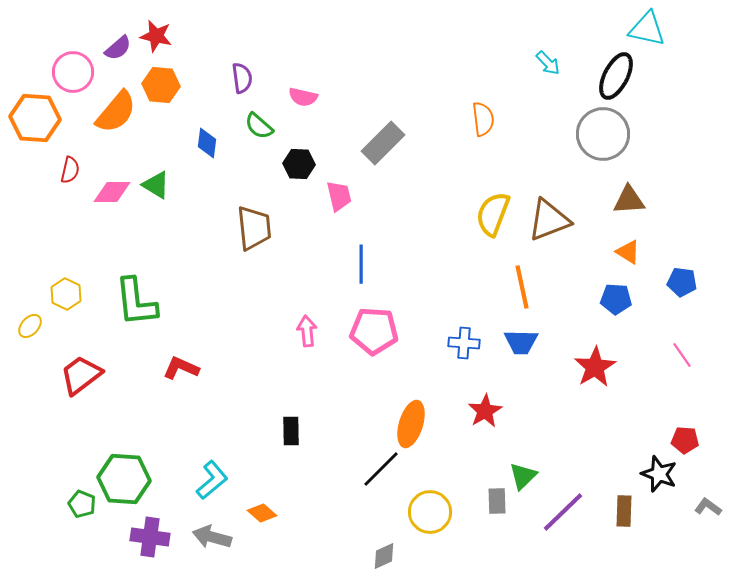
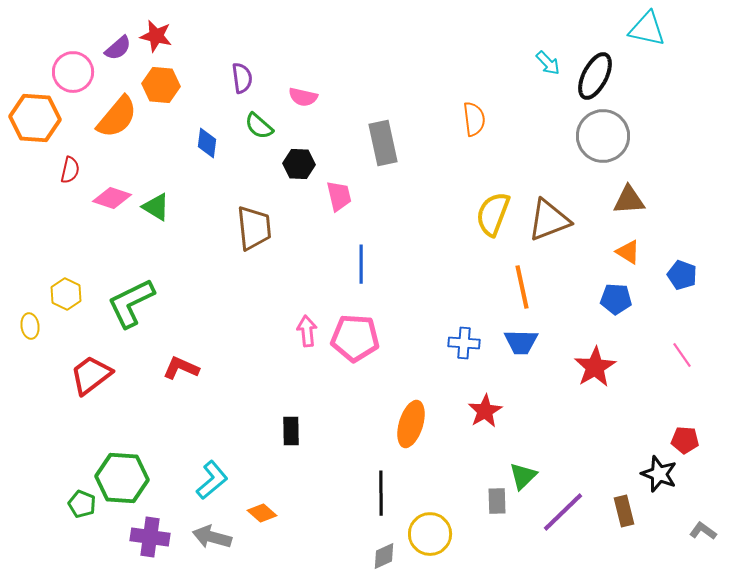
black ellipse at (616, 76): moved 21 px left
orange semicircle at (116, 112): moved 1 px right, 5 px down
orange semicircle at (483, 119): moved 9 px left
gray circle at (603, 134): moved 2 px down
gray rectangle at (383, 143): rotated 57 degrees counterclockwise
green triangle at (156, 185): moved 22 px down
pink diamond at (112, 192): moved 6 px down; rotated 18 degrees clockwise
blue pentagon at (682, 282): moved 7 px up; rotated 12 degrees clockwise
green L-shape at (136, 302): moved 5 px left, 1 px down; rotated 70 degrees clockwise
yellow ellipse at (30, 326): rotated 50 degrees counterclockwise
pink pentagon at (374, 331): moved 19 px left, 7 px down
red trapezoid at (81, 375): moved 10 px right
black line at (381, 469): moved 24 px down; rotated 45 degrees counterclockwise
green hexagon at (124, 479): moved 2 px left, 1 px up
gray L-shape at (708, 507): moved 5 px left, 24 px down
brown rectangle at (624, 511): rotated 16 degrees counterclockwise
yellow circle at (430, 512): moved 22 px down
